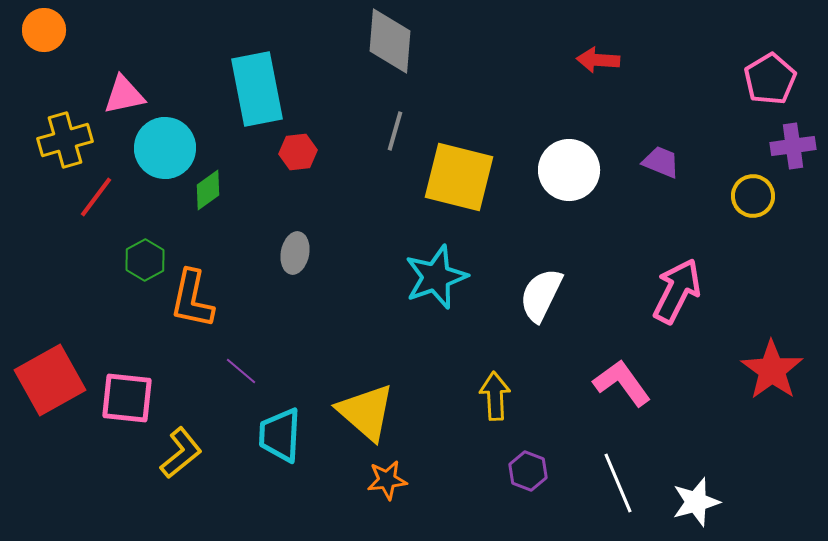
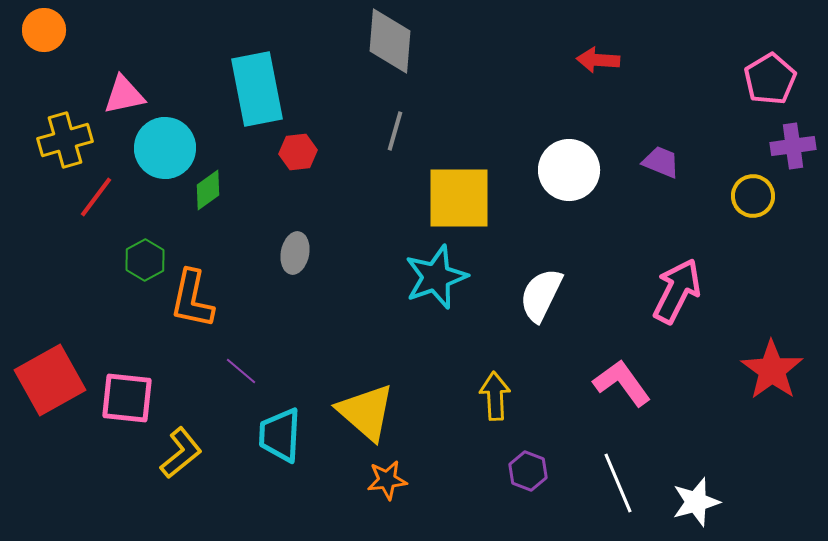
yellow square: moved 21 px down; rotated 14 degrees counterclockwise
